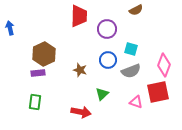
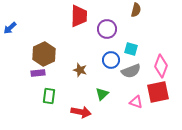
brown semicircle: rotated 48 degrees counterclockwise
blue arrow: rotated 120 degrees counterclockwise
blue circle: moved 3 px right
pink diamond: moved 3 px left, 1 px down
green rectangle: moved 14 px right, 6 px up
